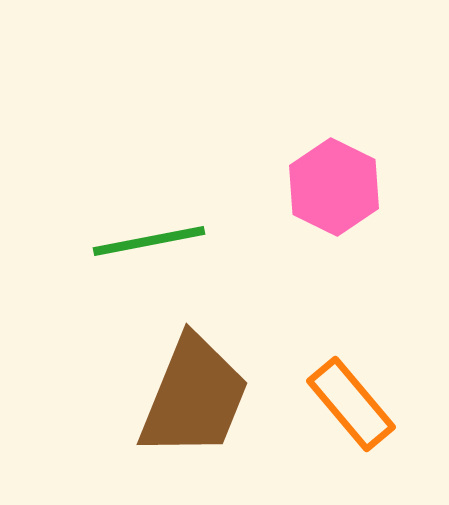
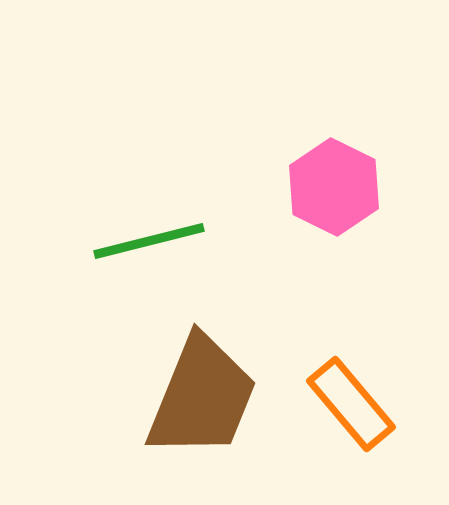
green line: rotated 3 degrees counterclockwise
brown trapezoid: moved 8 px right
